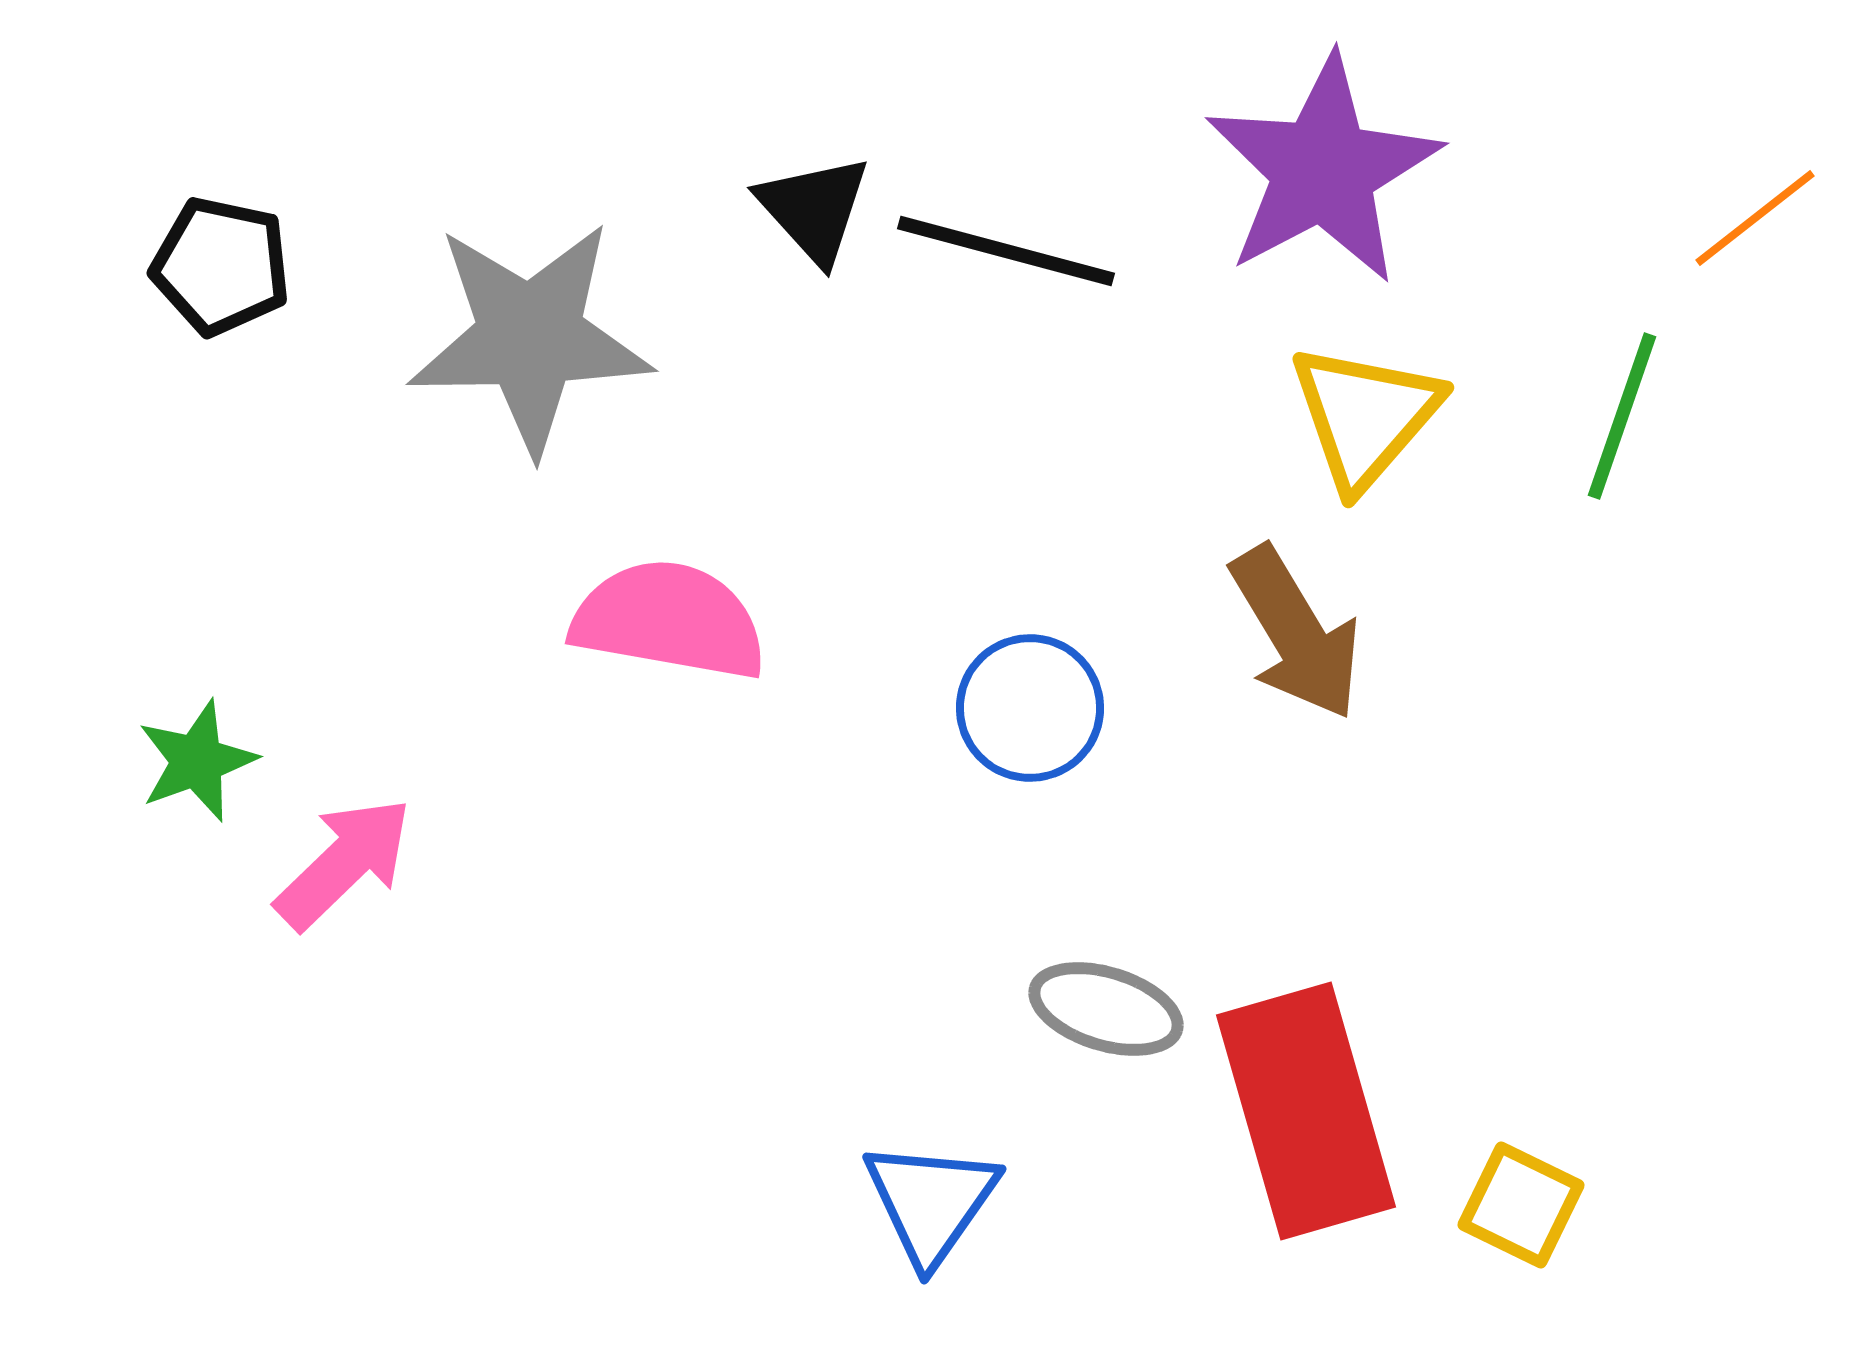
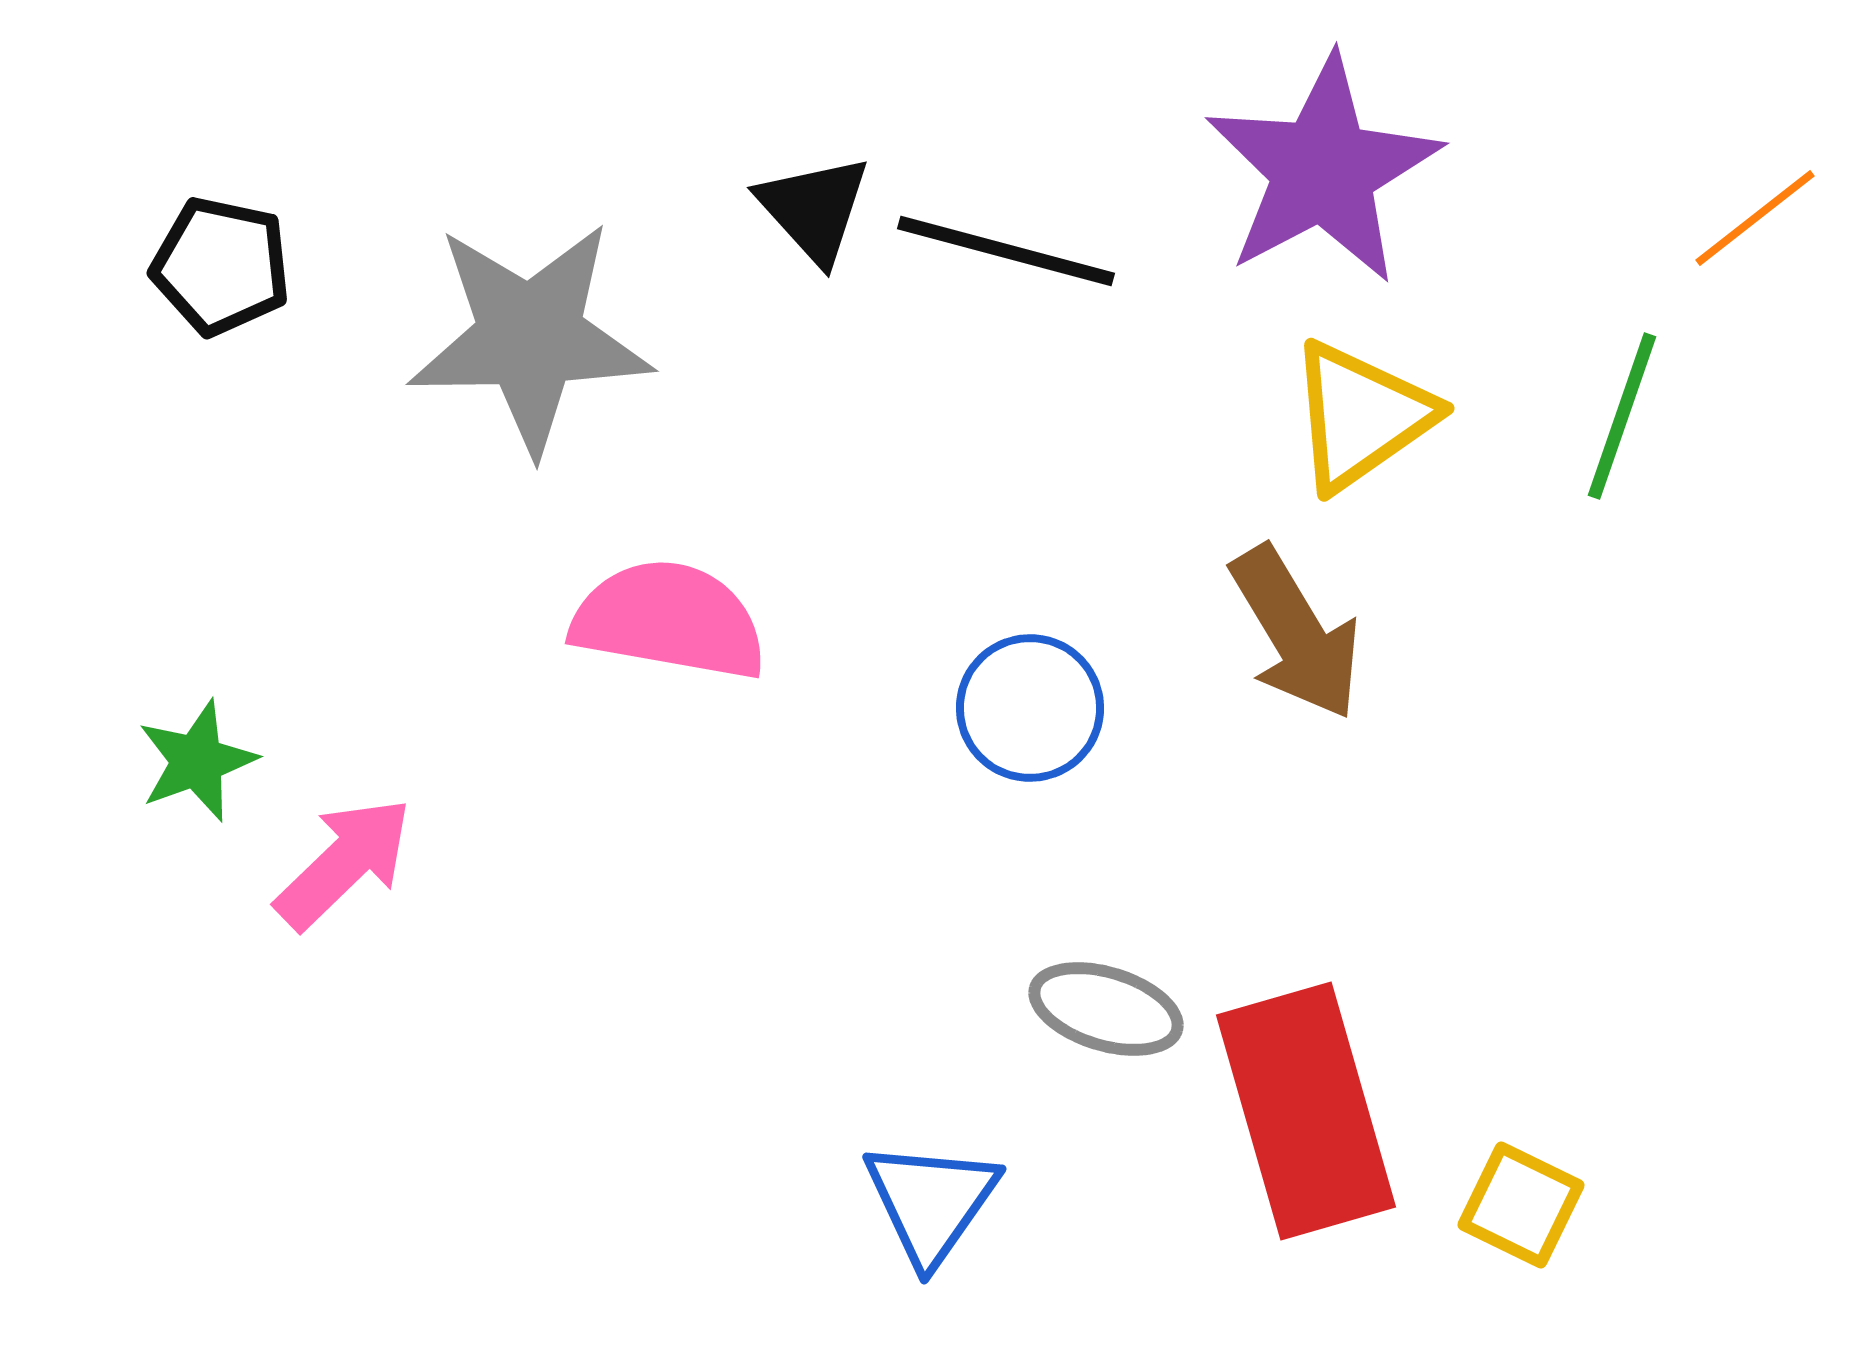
yellow triangle: moved 4 px left; rotated 14 degrees clockwise
